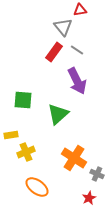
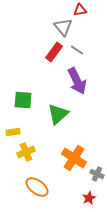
yellow rectangle: moved 2 px right, 3 px up
